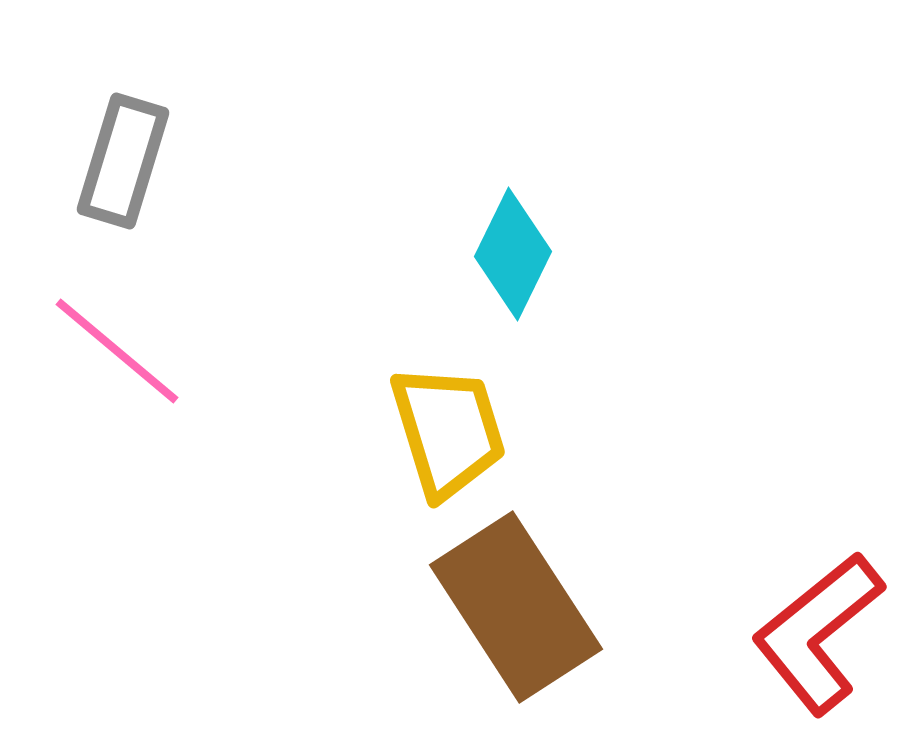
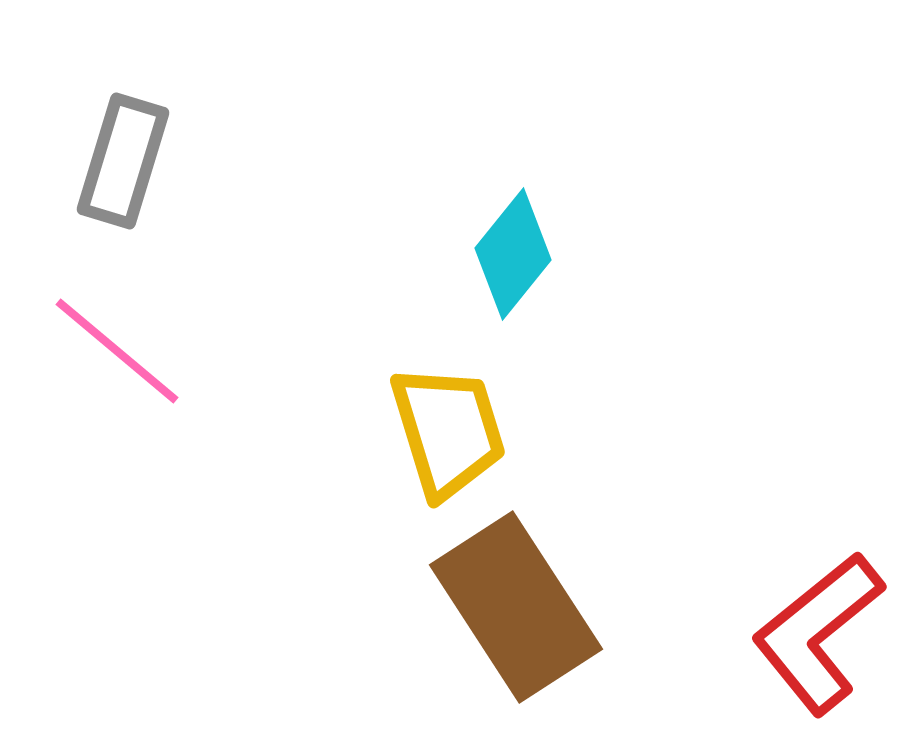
cyan diamond: rotated 13 degrees clockwise
